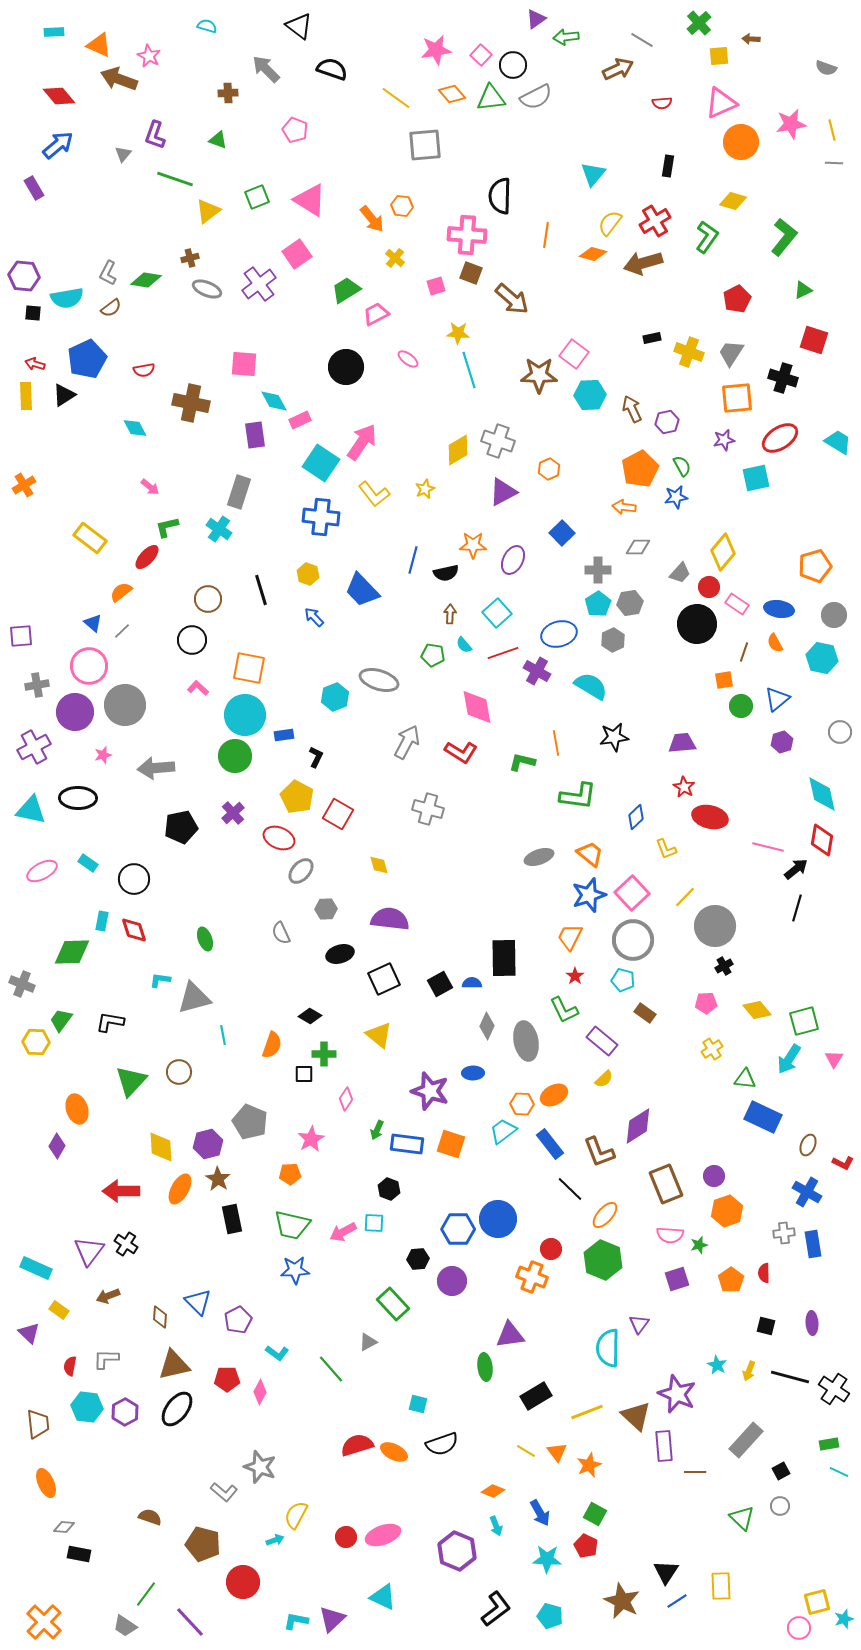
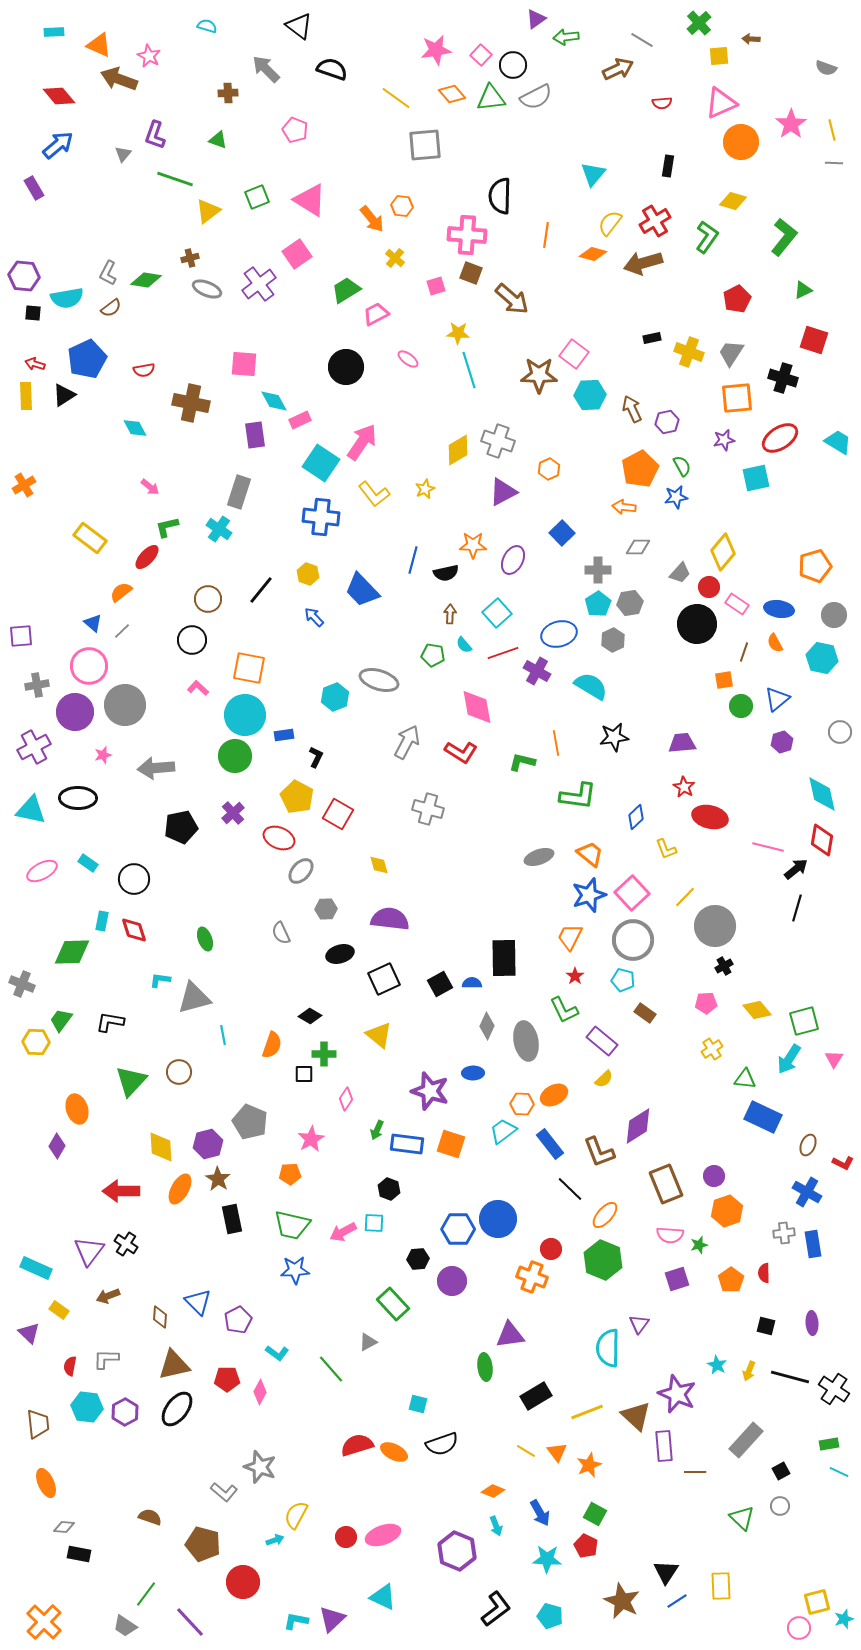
pink star at (791, 124): rotated 24 degrees counterclockwise
black line at (261, 590): rotated 56 degrees clockwise
